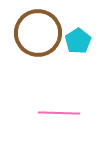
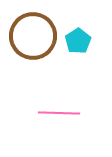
brown circle: moved 5 px left, 3 px down
